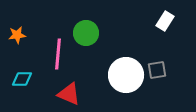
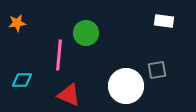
white rectangle: moved 1 px left; rotated 66 degrees clockwise
orange star: moved 12 px up
pink line: moved 1 px right, 1 px down
white circle: moved 11 px down
cyan diamond: moved 1 px down
red triangle: moved 1 px down
